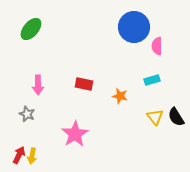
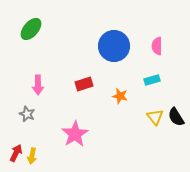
blue circle: moved 20 px left, 19 px down
red rectangle: rotated 30 degrees counterclockwise
red arrow: moved 3 px left, 2 px up
